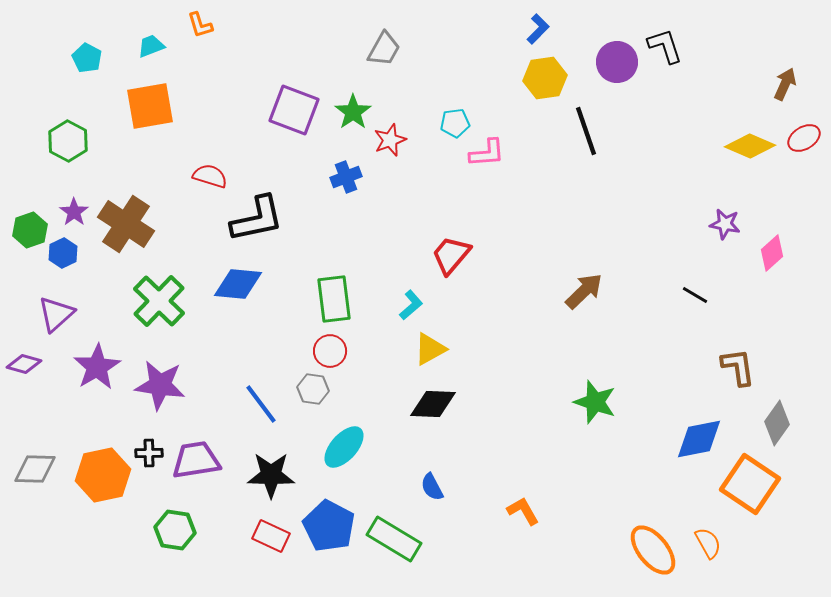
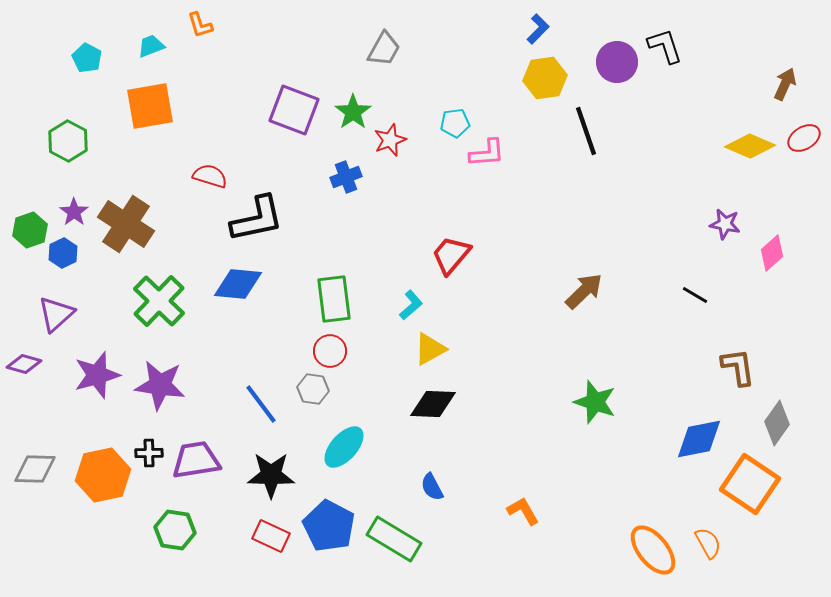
purple star at (97, 367): moved 8 px down; rotated 15 degrees clockwise
